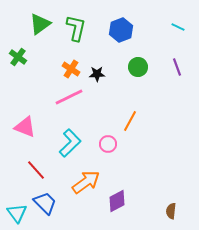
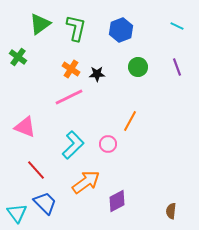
cyan line: moved 1 px left, 1 px up
cyan L-shape: moved 3 px right, 2 px down
